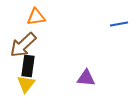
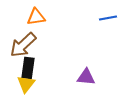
blue line: moved 11 px left, 6 px up
black rectangle: moved 2 px down
purple triangle: moved 1 px up
